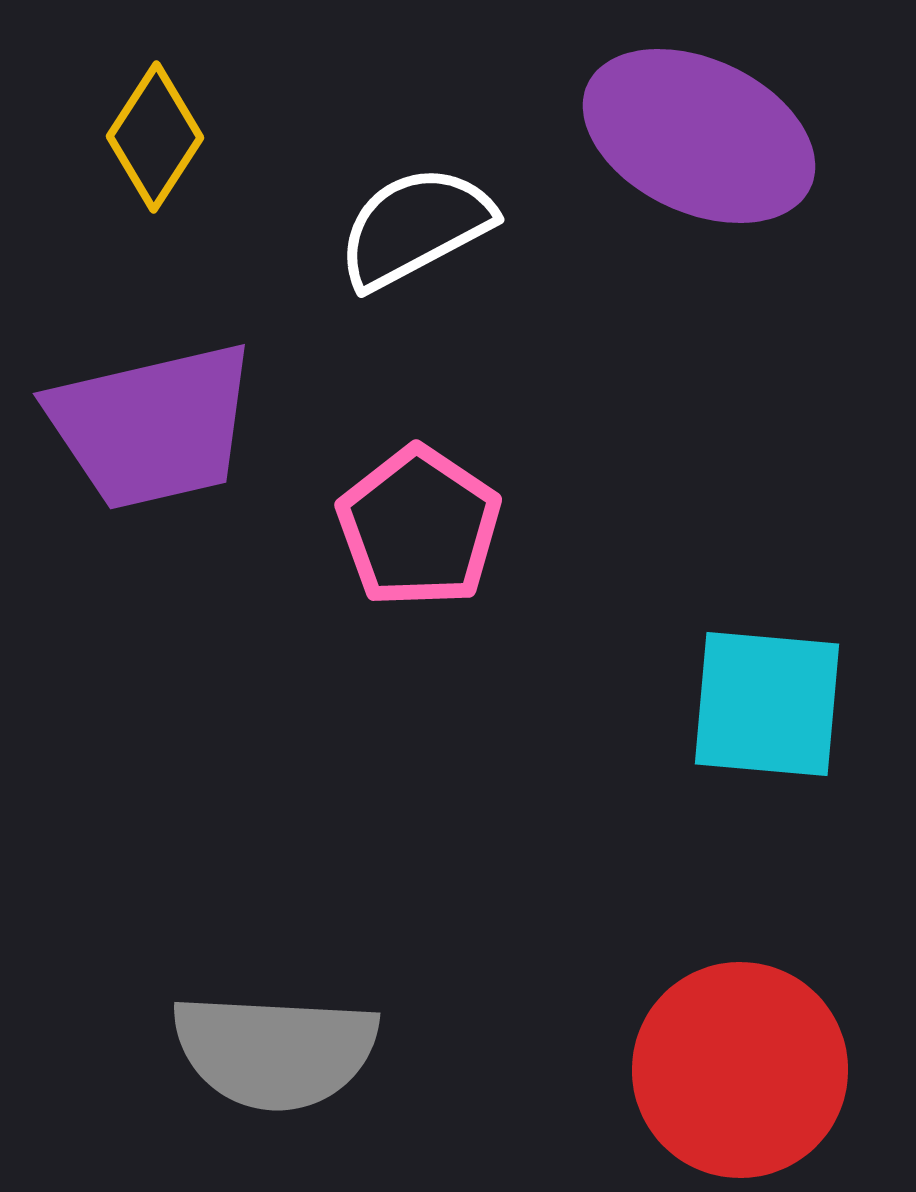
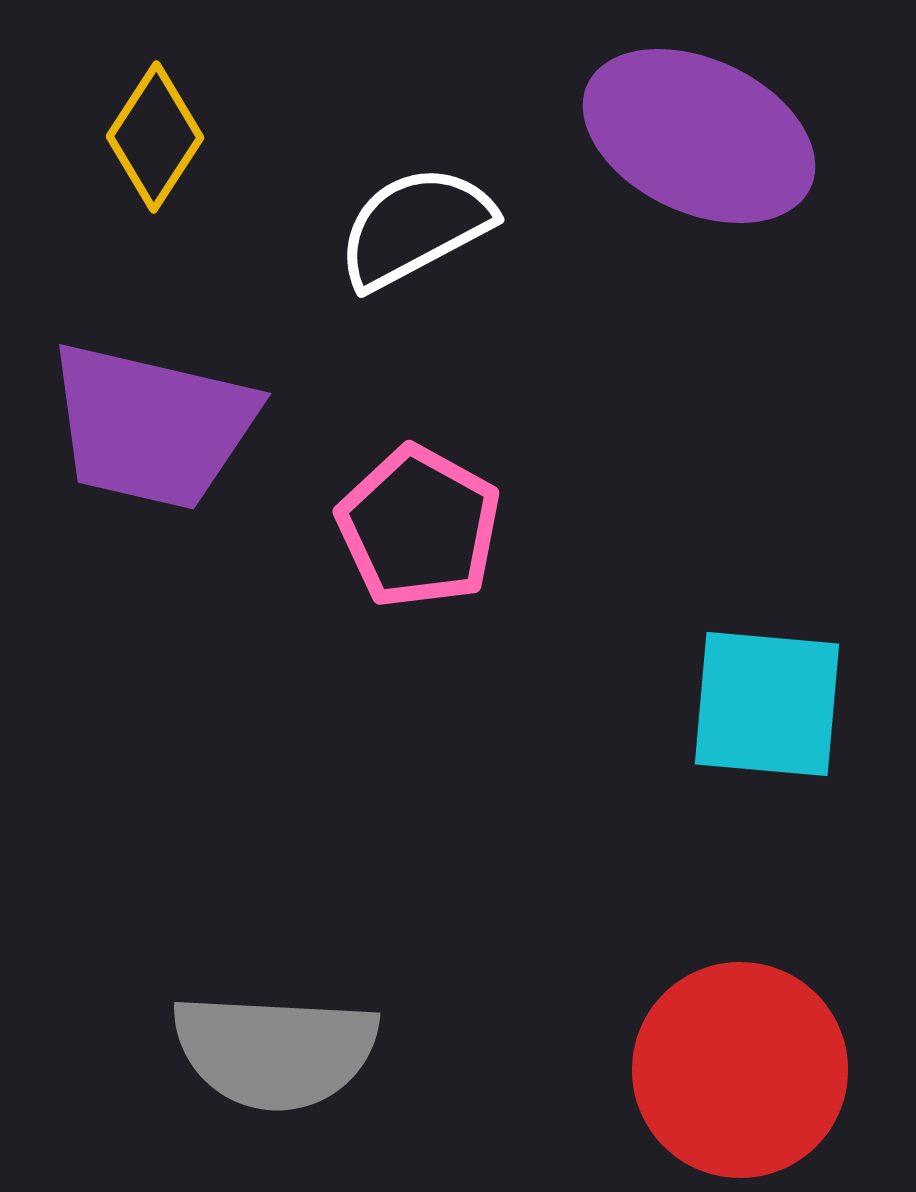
purple trapezoid: rotated 26 degrees clockwise
pink pentagon: rotated 5 degrees counterclockwise
